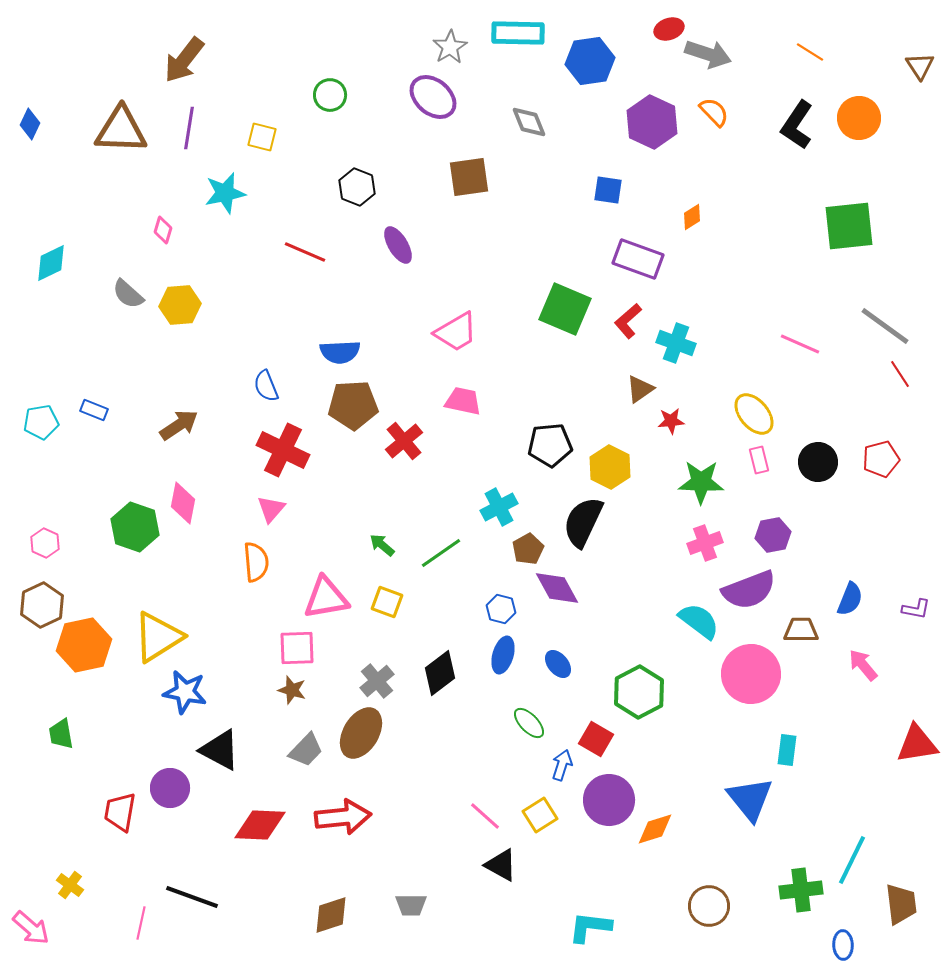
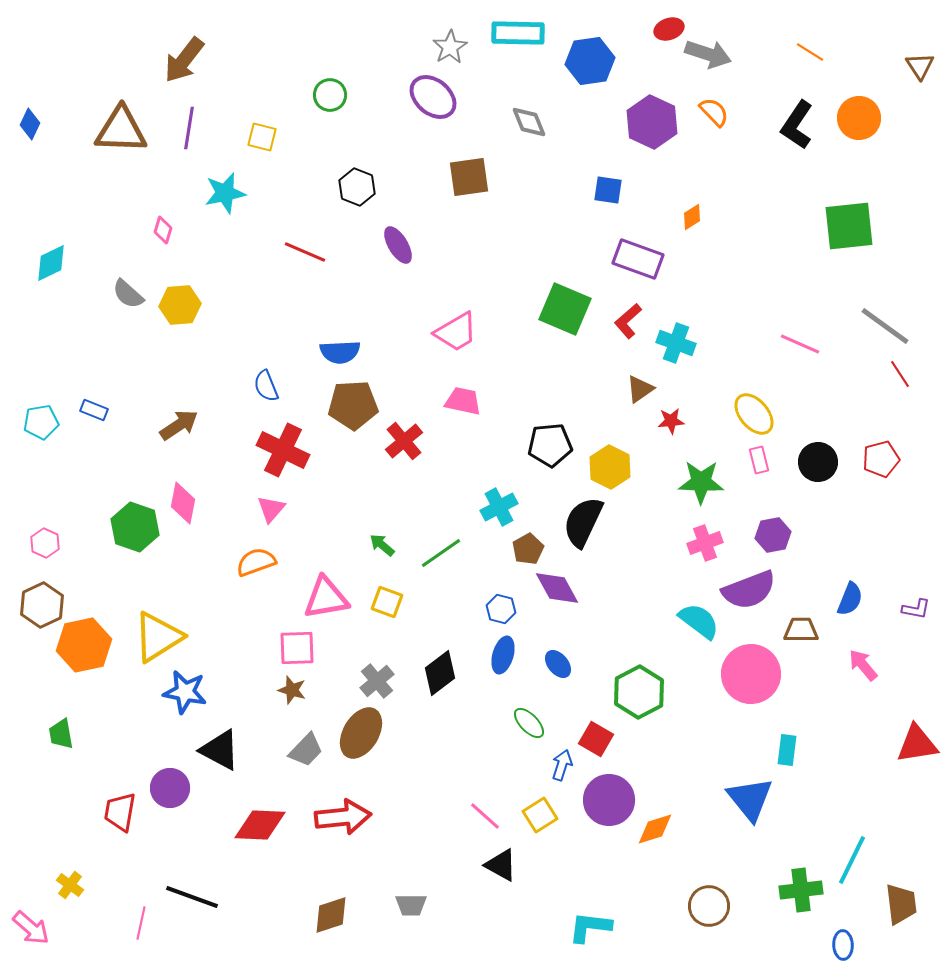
orange semicircle at (256, 562): rotated 105 degrees counterclockwise
